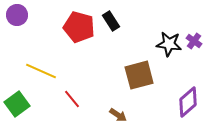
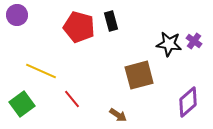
black rectangle: rotated 18 degrees clockwise
green square: moved 5 px right
